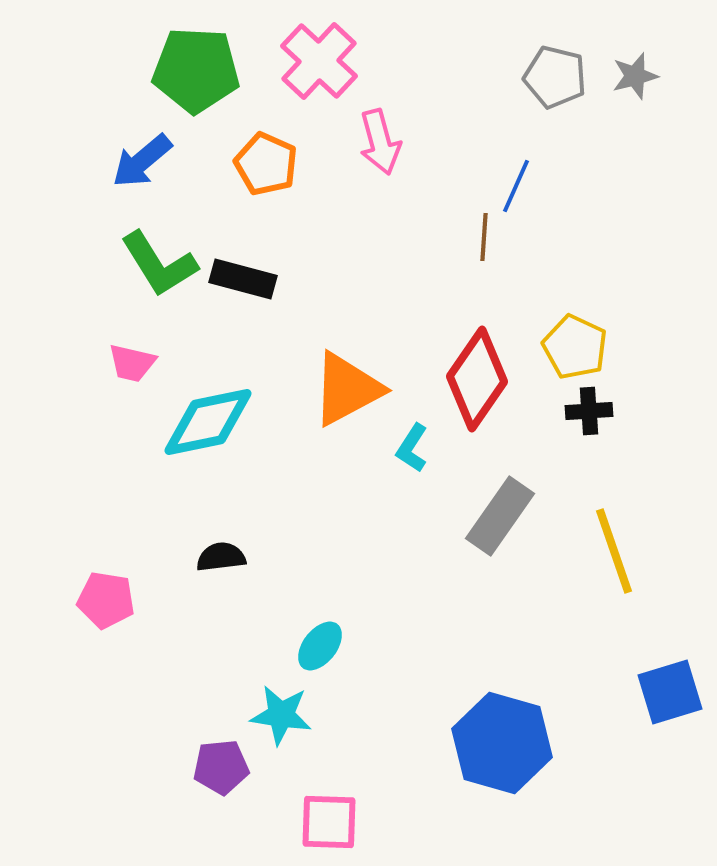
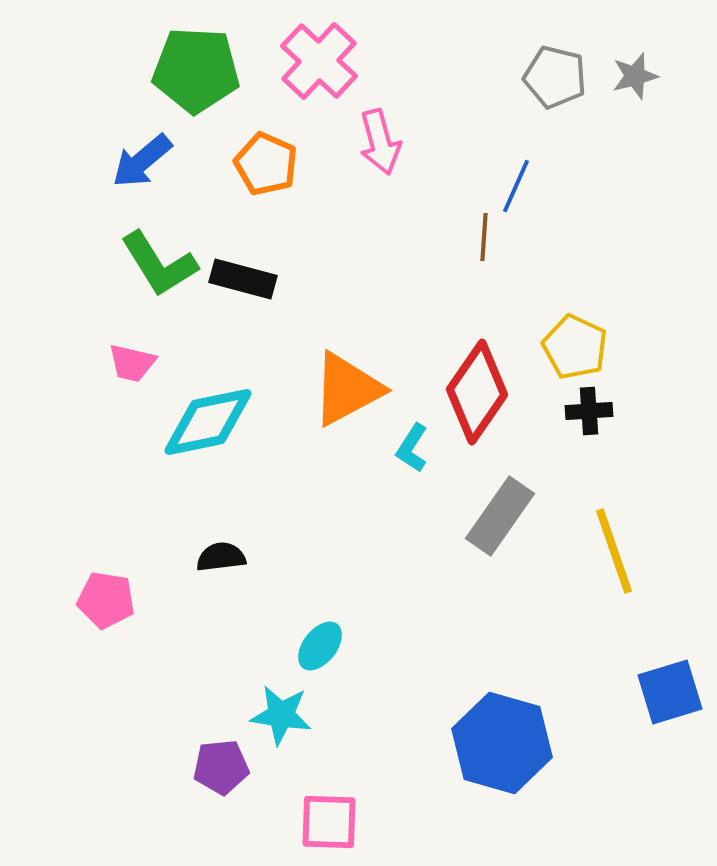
red diamond: moved 13 px down
